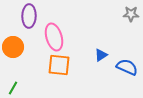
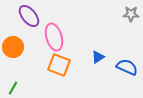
purple ellipse: rotated 40 degrees counterclockwise
blue triangle: moved 3 px left, 2 px down
orange square: rotated 15 degrees clockwise
